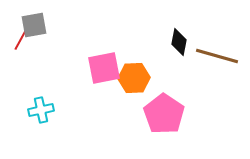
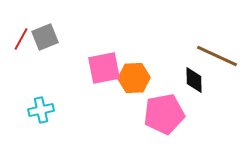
gray square: moved 11 px right, 12 px down; rotated 12 degrees counterclockwise
black diamond: moved 15 px right, 38 px down; rotated 12 degrees counterclockwise
brown line: rotated 9 degrees clockwise
pink pentagon: rotated 27 degrees clockwise
